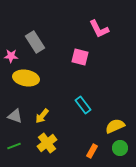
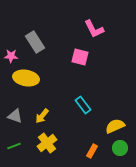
pink L-shape: moved 5 px left
